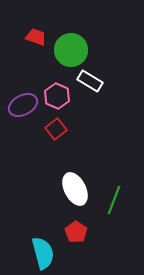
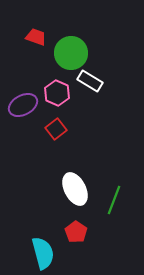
green circle: moved 3 px down
pink hexagon: moved 3 px up
